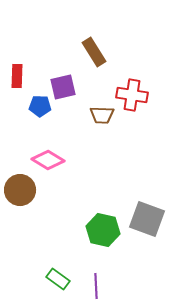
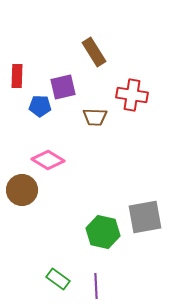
brown trapezoid: moved 7 px left, 2 px down
brown circle: moved 2 px right
gray square: moved 2 px left, 2 px up; rotated 30 degrees counterclockwise
green hexagon: moved 2 px down
